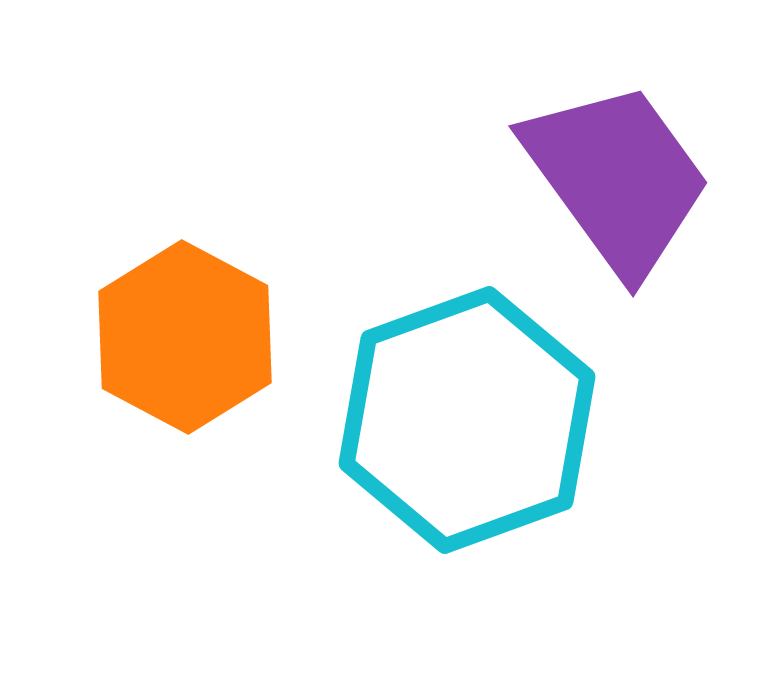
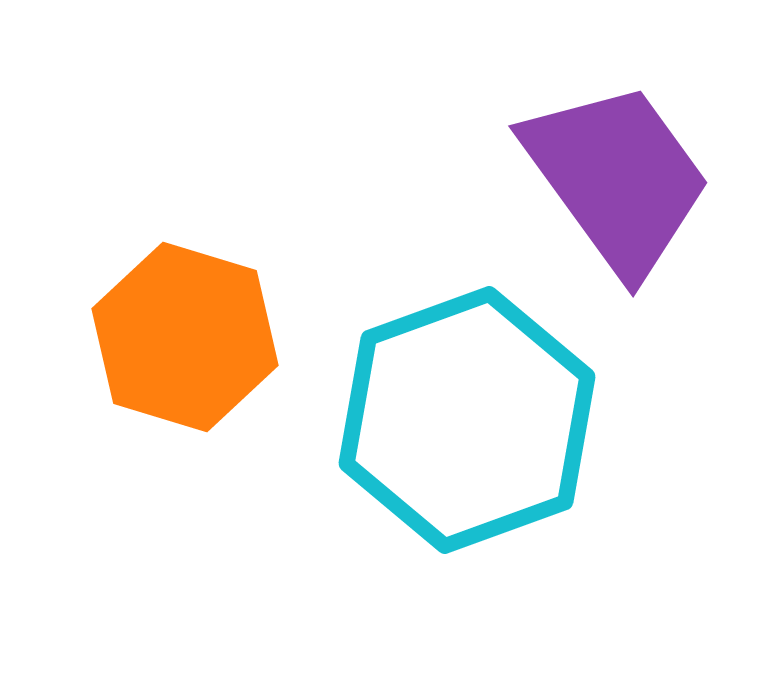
orange hexagon: rotated 11 degrees counterclockwise
